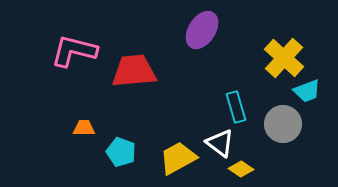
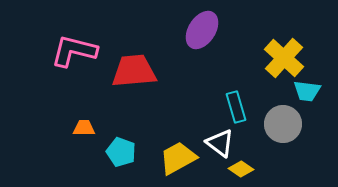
cyan trapezoid: rotated 28 degrees clockwise
